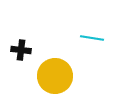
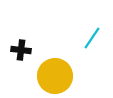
cyan line: rotated 65 degrees counterclockwise
